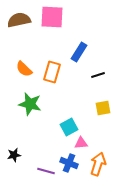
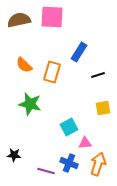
orange semicircle: moved 4 px up
pink triangle: moved 4 px right
black star: rotated 16 degrees clockwise
